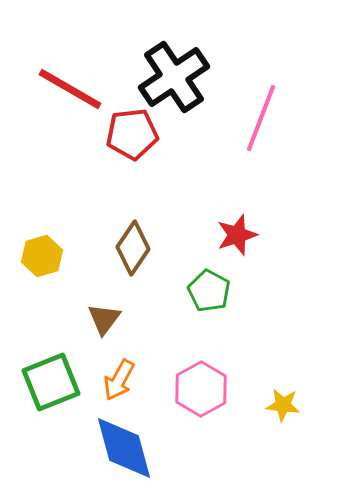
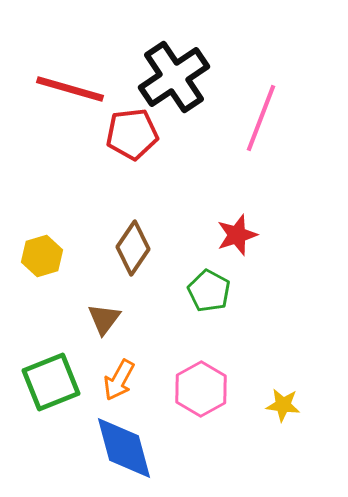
red line: rotated 14 degrees counterclockwise
